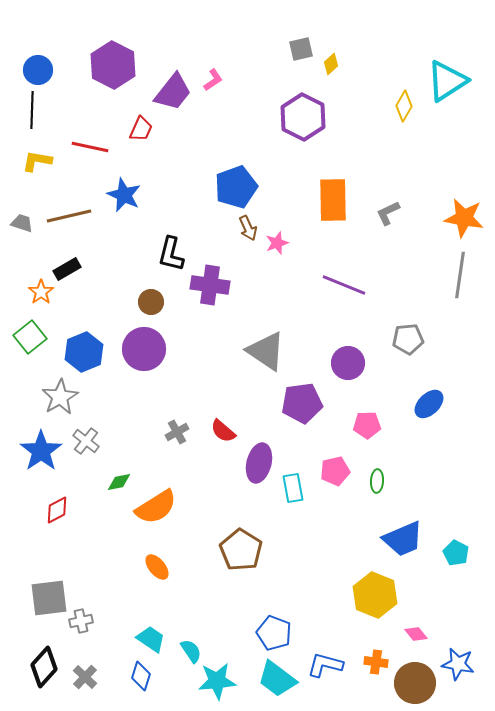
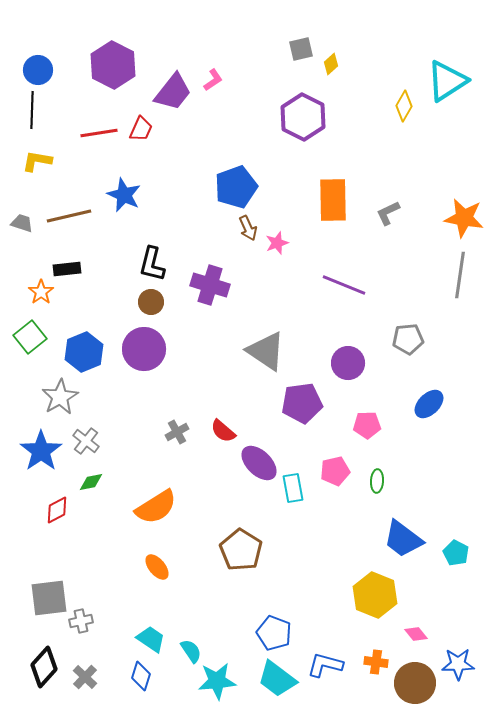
red line at (90, 147): moved 9 px right, 14 px up; rotated 21 degrees counterclockwise
black L-shape at (171, 254): moved 19 px left, 10 px down
black rectangle at (67, 269): rotated 24 degrees clockwise
purple cross at (210, 285): rotated 9 degrees clockwise
purple ellipse at (259, 463): rotated 60 degrees counterclockwise
green diamond at (119, 482): moved 28 px left
blue trapezoid at (403, 539): rotated 60 degrees clockwise
blue star at (458, 664): rotated 12 degrees counterclockwise
